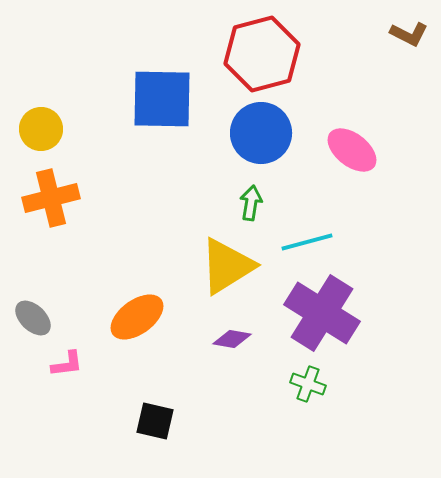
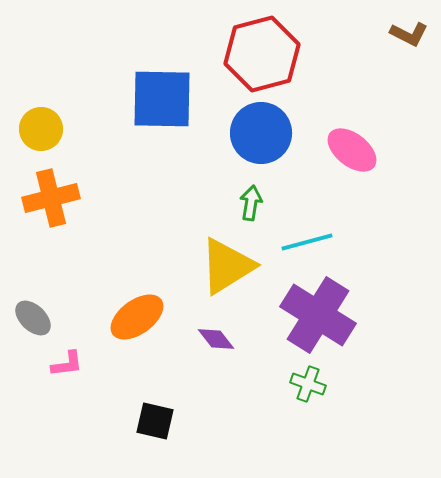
purple cross: moved 4 px left, 2 px down
purple diamond: moved 16 px left; rotated 42 degrees clockwise
